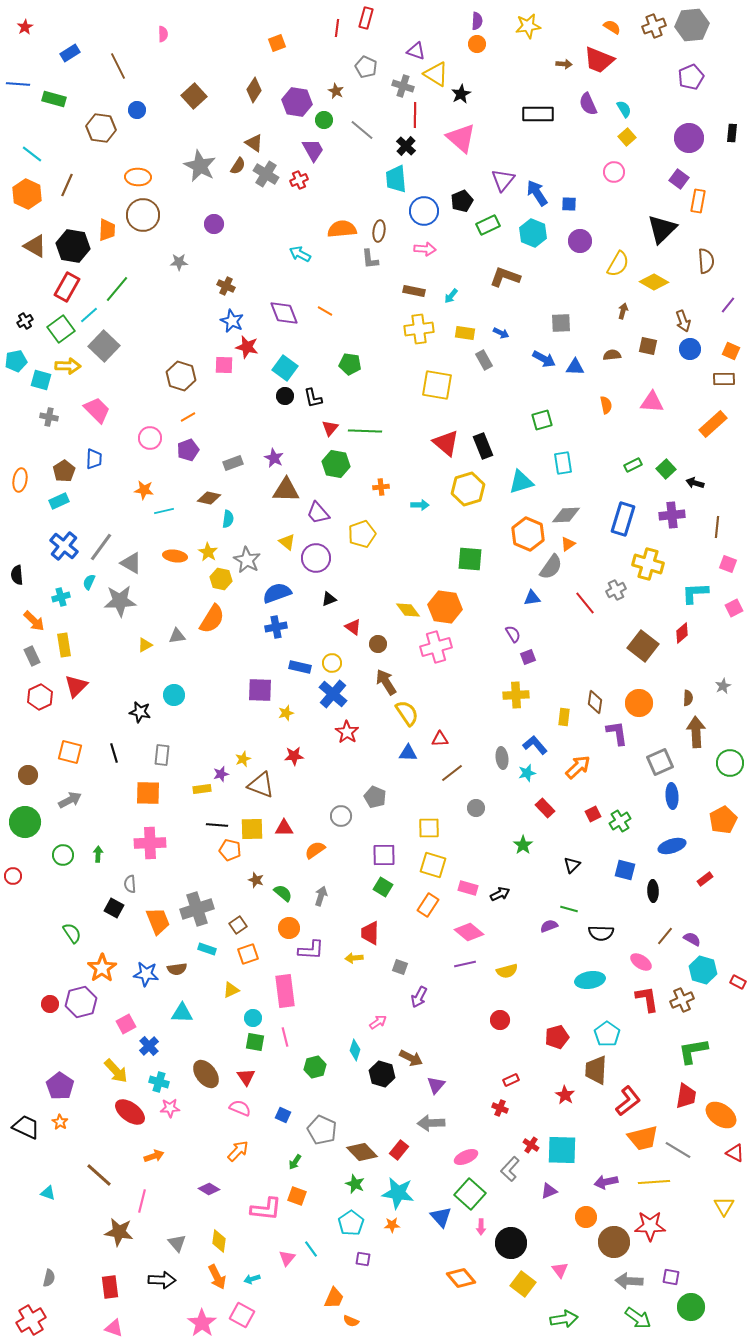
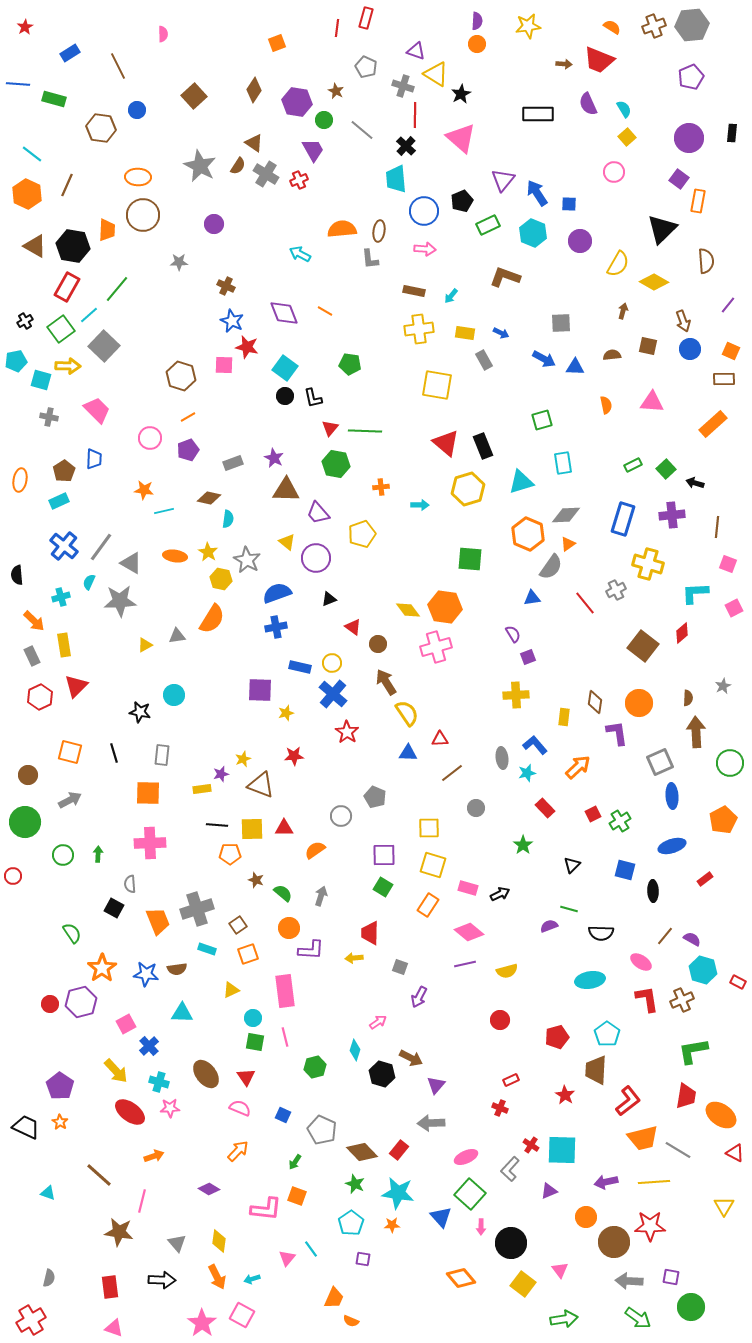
orange pentagon at (230, 850): moved 4 px down; rotated 15 degrees counterclockwise
